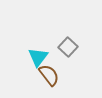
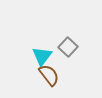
cyan triangle: moved 4 px right, 1 px up
